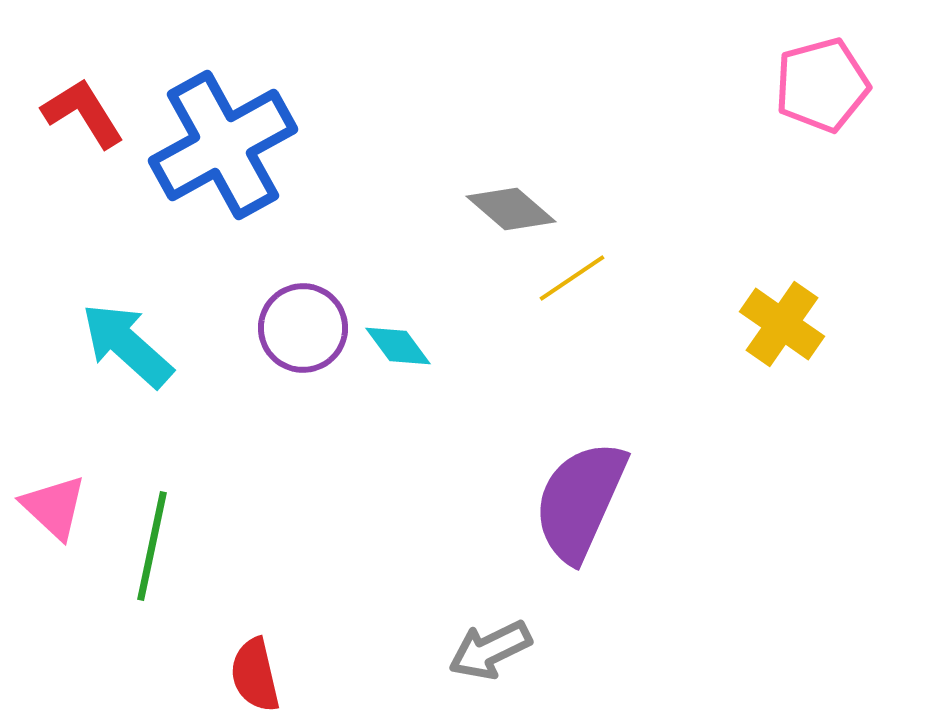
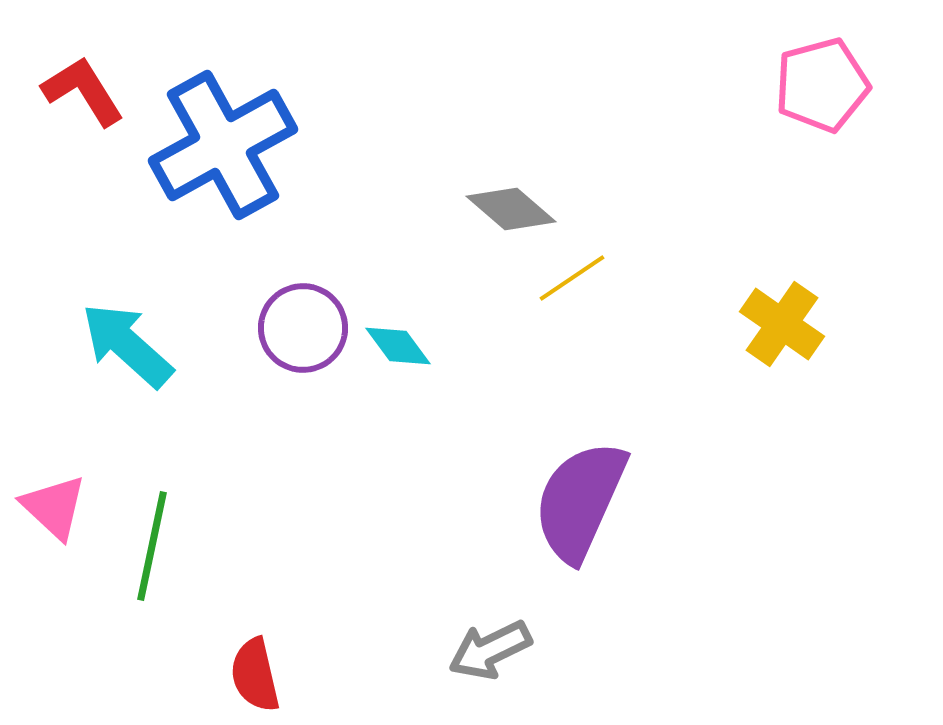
red L-shape: moved 22 px up
